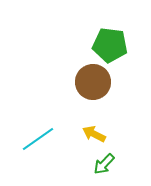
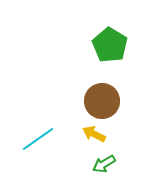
green pentagon: rotated 24 degrees clockwise
brown circle: moved 9 px right, 19 px down
green arrow: rotated 15 degrees clockwise
